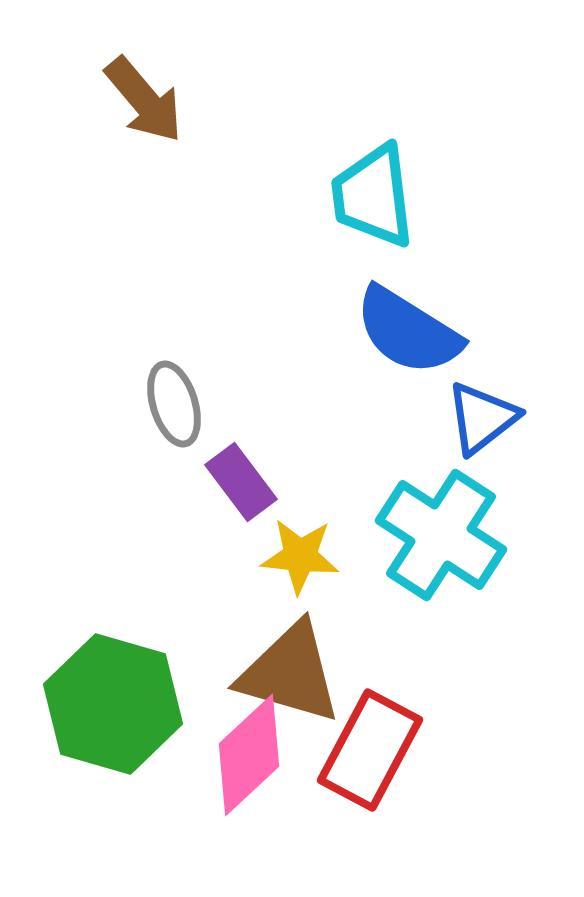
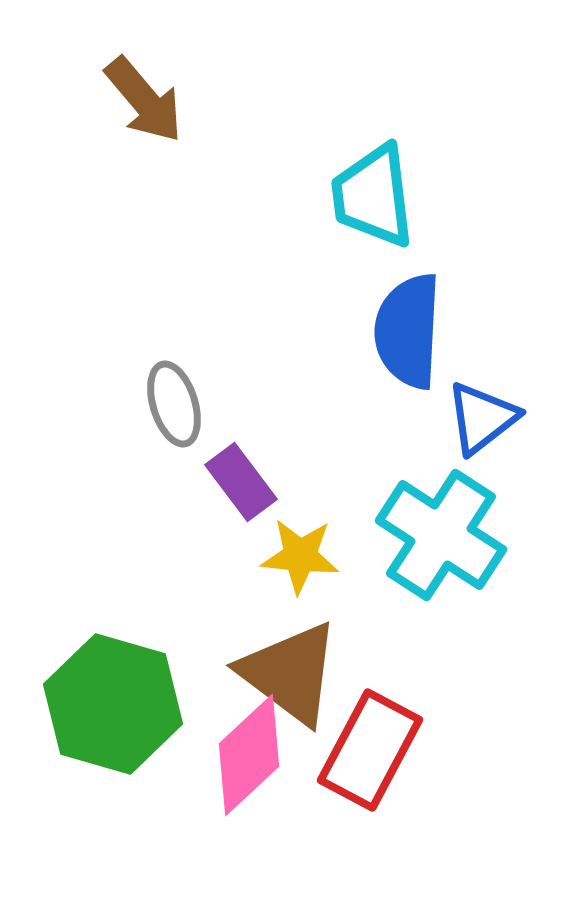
blue semicircle: rotated 61 degrees clockwise
brown triangle: rotated 21 degrees clockwise
